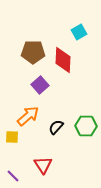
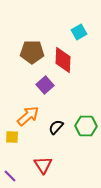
brown pentagon: moved 1 px left
purple square: moved 5 px right
purple line: moved 3 px left
